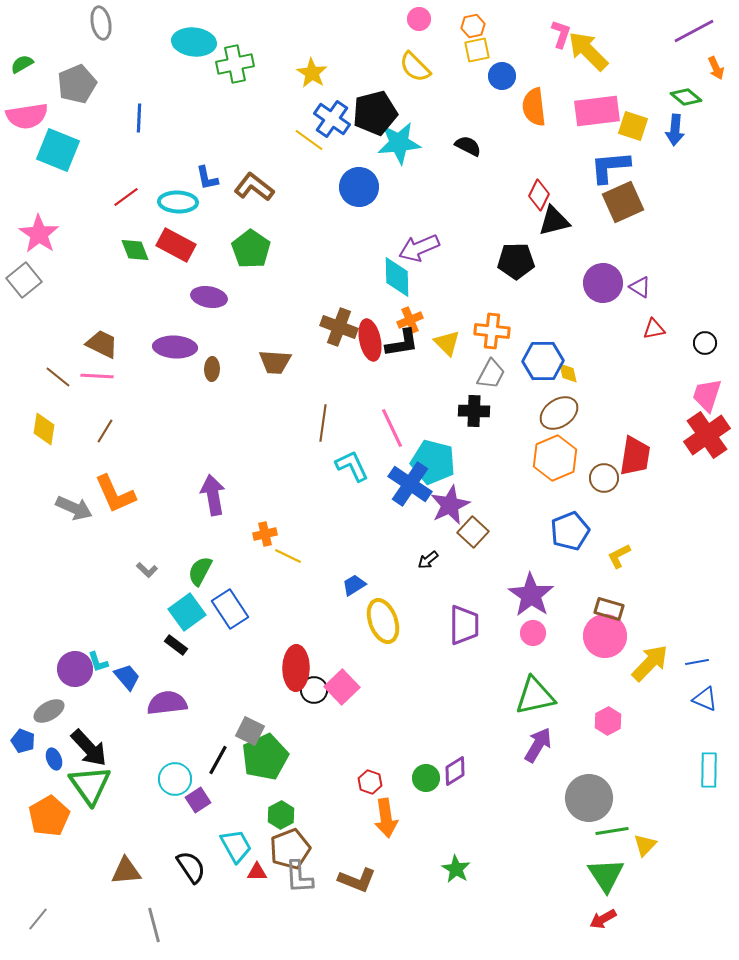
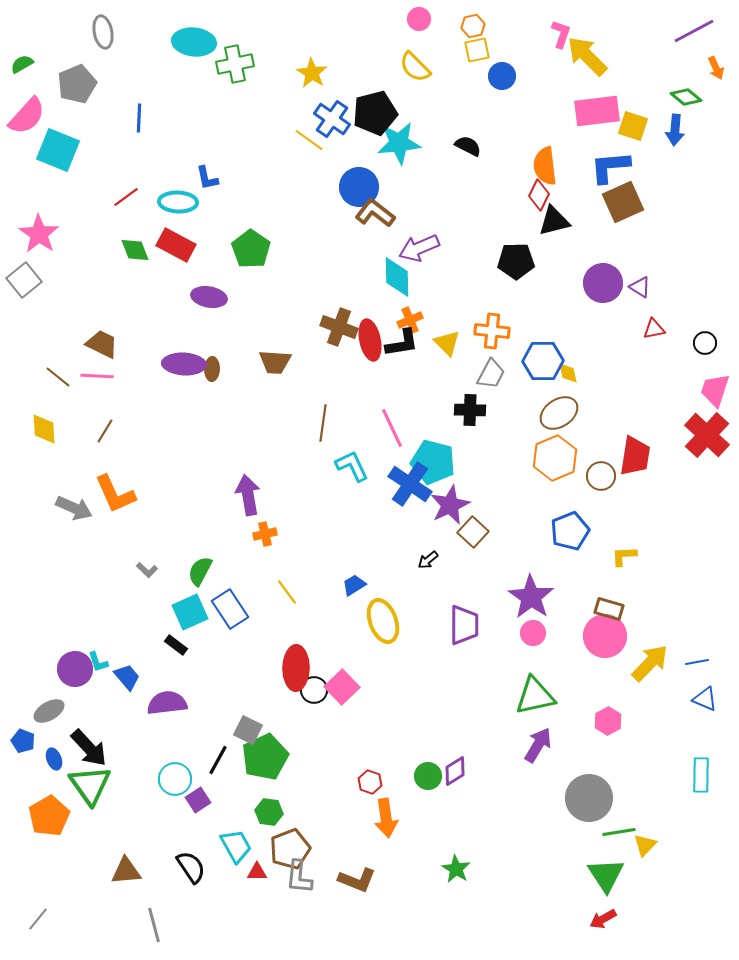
gray ellipse at (101, 23): moved 2 px right, 9 px down
yellow arrow at (588, 51): moved 1 px left, 5 px down
orange semicircle at (534, 107): moved 11 px right, 59 px down
pink semicircle at (27, 116): rotated 39 degrees counterclockwise
brown L-shape at (254, 187): moved 121 px right, 26 px down
purple ellipse at (175, 347): moved 9 px right, 17 px down
pink trapezoid at (707, 395): moved 8 px right, 5 px up
black cross at (474, 411): moved 4 px left, 1 px up
yellow diamond at (44, 429): rotated 12 degrees counterclockwise
red cross at (707, 435): rotated 12 degrees counterclockwise
brown circle at (604, 478): moved 3 px left, 2 px up
purple arrow at (213, 495): moved 35 px right
yellow line at (288, 556): moved 1 px left, 36 px down; rotated 28 degrees clockwise
yellow L-shape at (619, 556): moved 5 px right; rotated 24 degrees clockwise
purple star at (531, 595): moved 2 px down
cyan square at (187, 612): moved 3 px right; rotated 12 degrees clockwise
gray square at (250, 731): moved 2 px left, 1 px up
cyan rectangle at (709, 770): moved 8 px left, 5 px down
green circle at (426, 778): moved 2 px right, 2 px up
green hexagon at (281, 815): moved 12 px left, 3 px up; rotated 24 degrees counterclockwise
green line at (612, 831): moved 7 px right, 1 px down
gray L-shape at (299, 877): rotated 9 degrees clockwise
